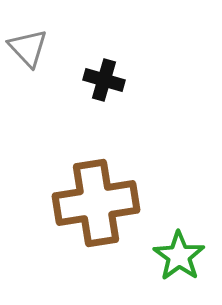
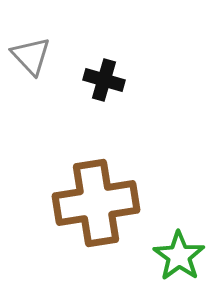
gray triangle: moved 3 px right, 8 px down
